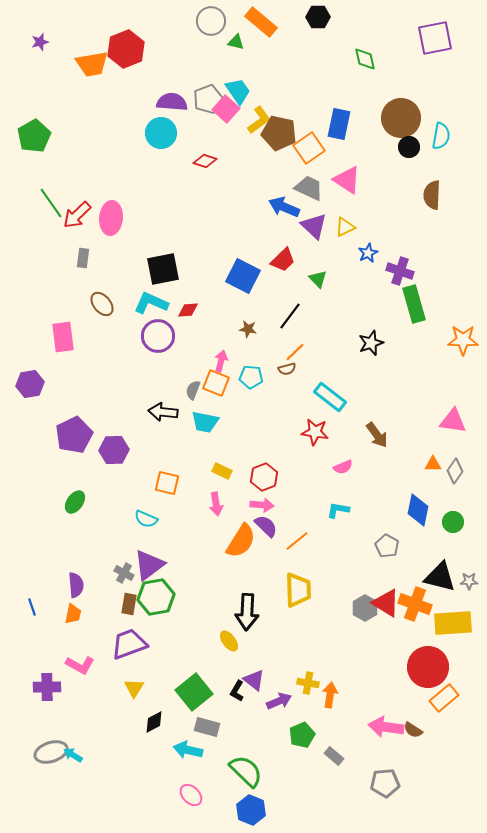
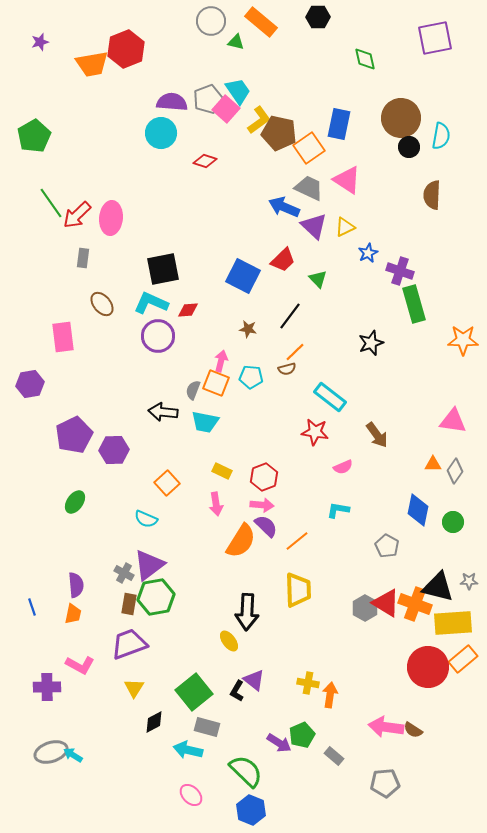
orange square at (167, 483): rotated 35 degrees clockwise
black triangle at (440, 577): moved 2 px left, 10 px down
orange rectangle at (444, 698): moved 19 px right, 39 px up
purple arrow at (279, 701): moved 42 px down; rotated 55 degrees clockwise
